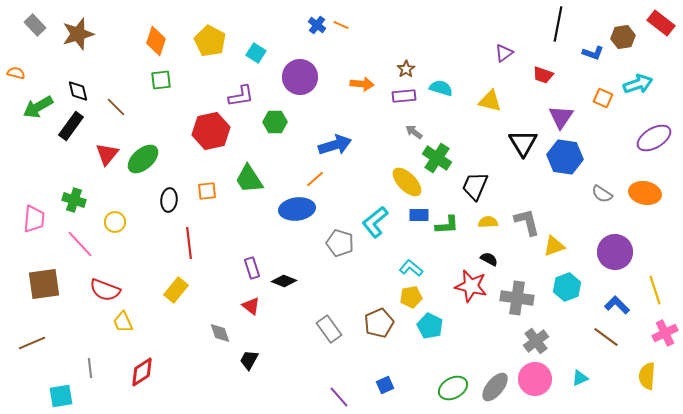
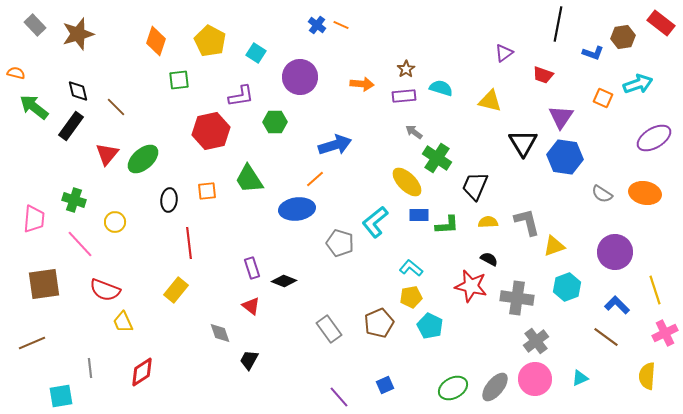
green square at (161, 80): moved 18 px right
green arrow at (38, 107): moved 4 px left; rotated 68 degrees clockwise
